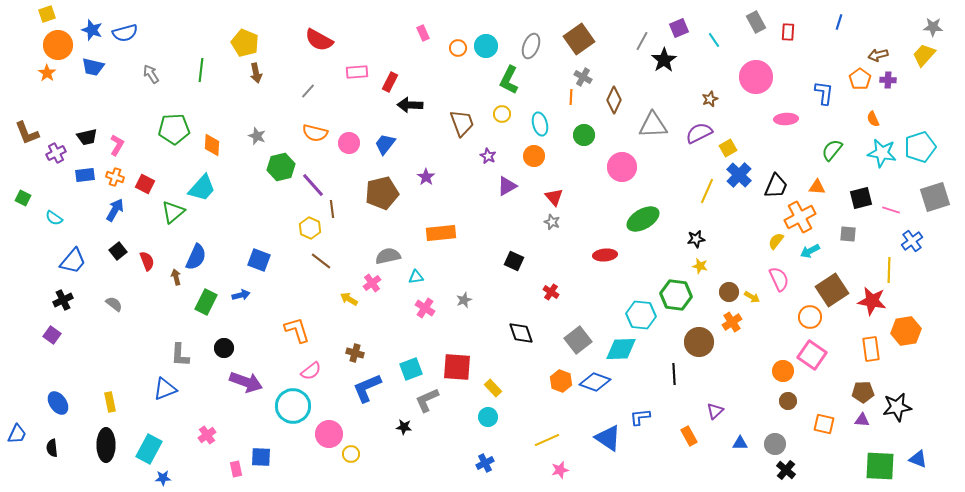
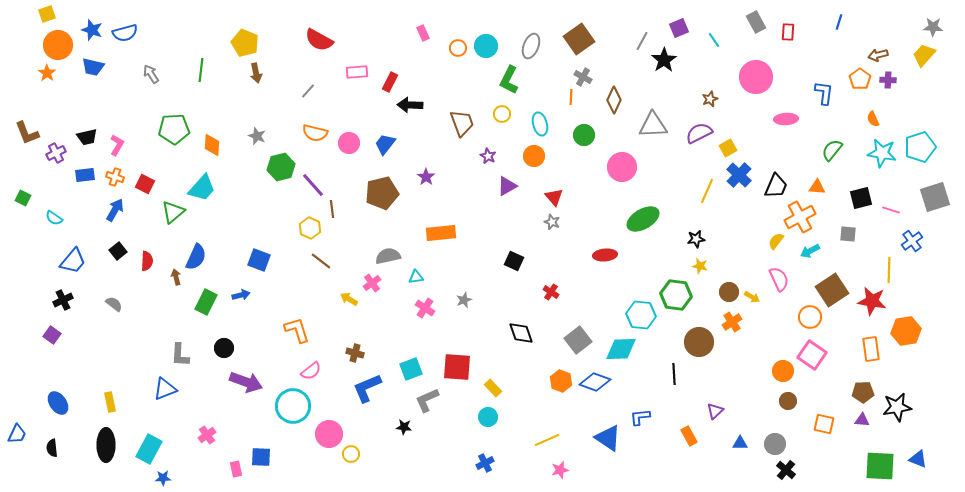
red semicircle at (147, 261): rotated 24 degrees clockwise
